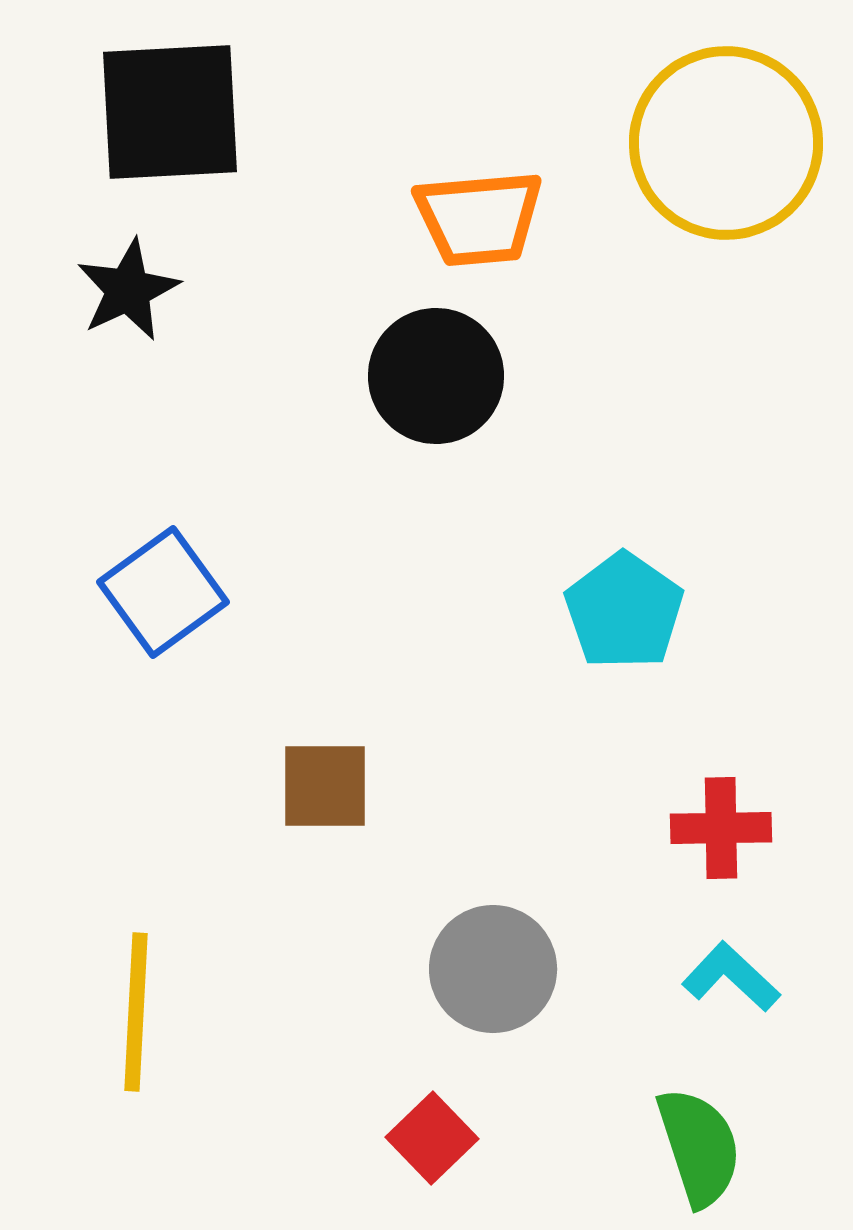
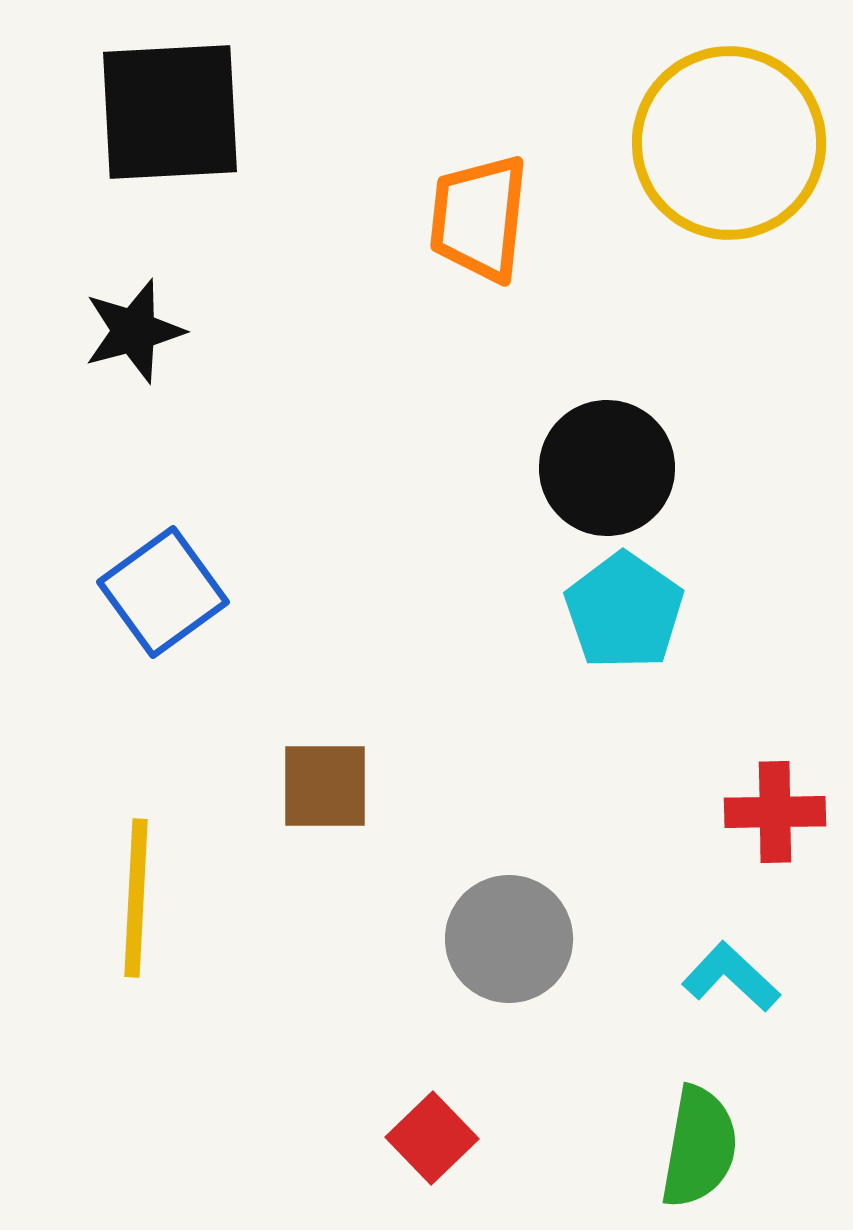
yellow circle: moved 3 px right
orange trapezoid: rotated 101 degrees clockwise
black star: moved 6 px right, 41 px down; rotated 10 degrees clockwise
black circle: moved 171 px right, 92 px down
red cross: moved 54 px right, 16 px up
gray circle: moved 16 px right, 30 px up
yellow line: moved 114 px up
green semicircle: rotated 28 degrees clockwise
